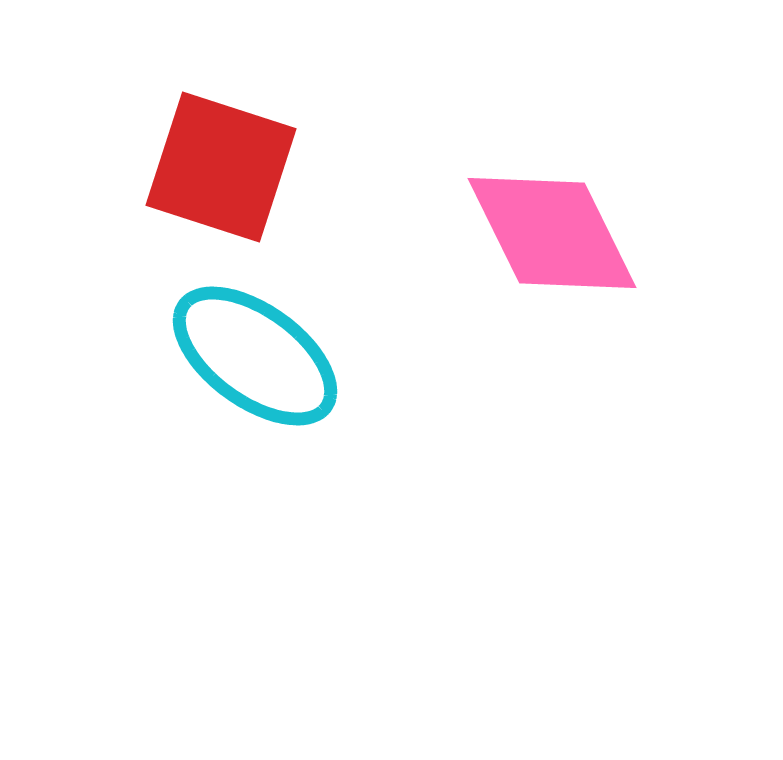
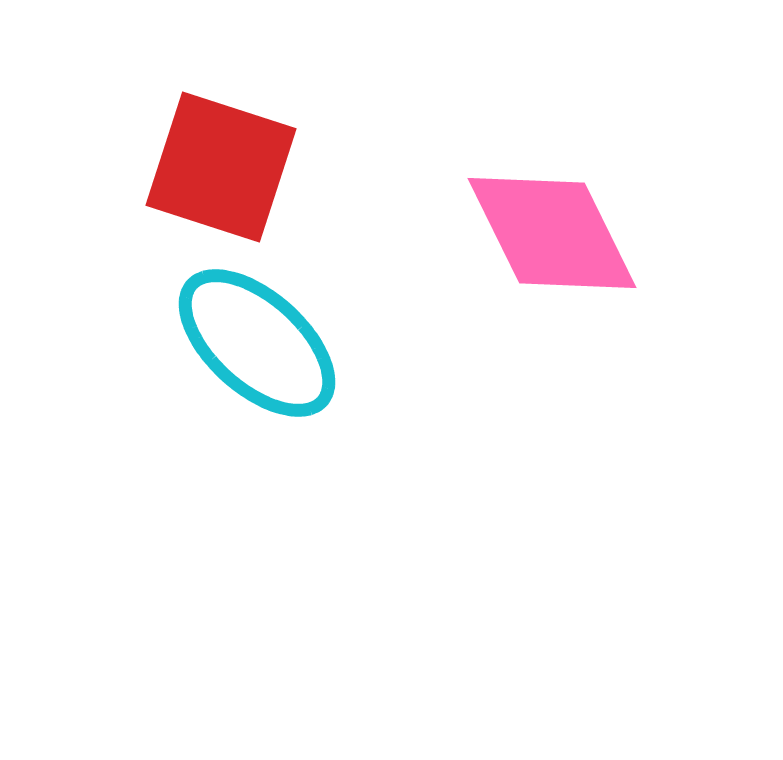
cyan ellipse: moved 2 px right, 13 px up; rotated 6 degrees clockwise
